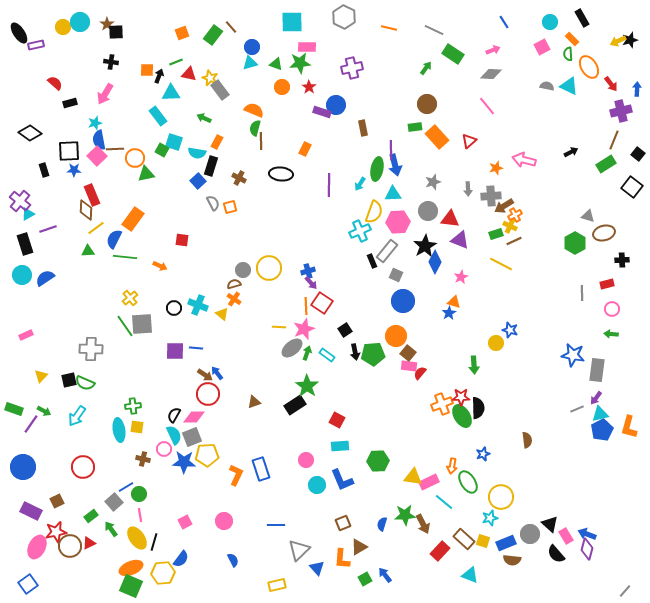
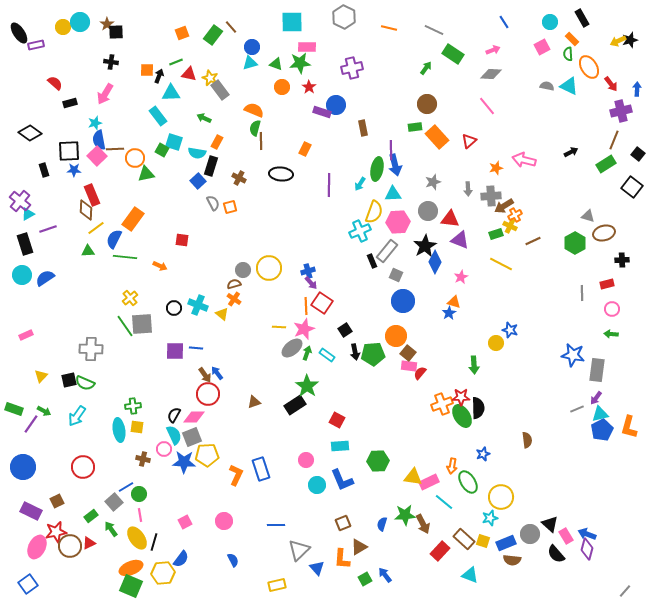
brown line at (514, 241): moved 19 px right
brown arrow at (205, 375): rotated 21 degrees clockwise
